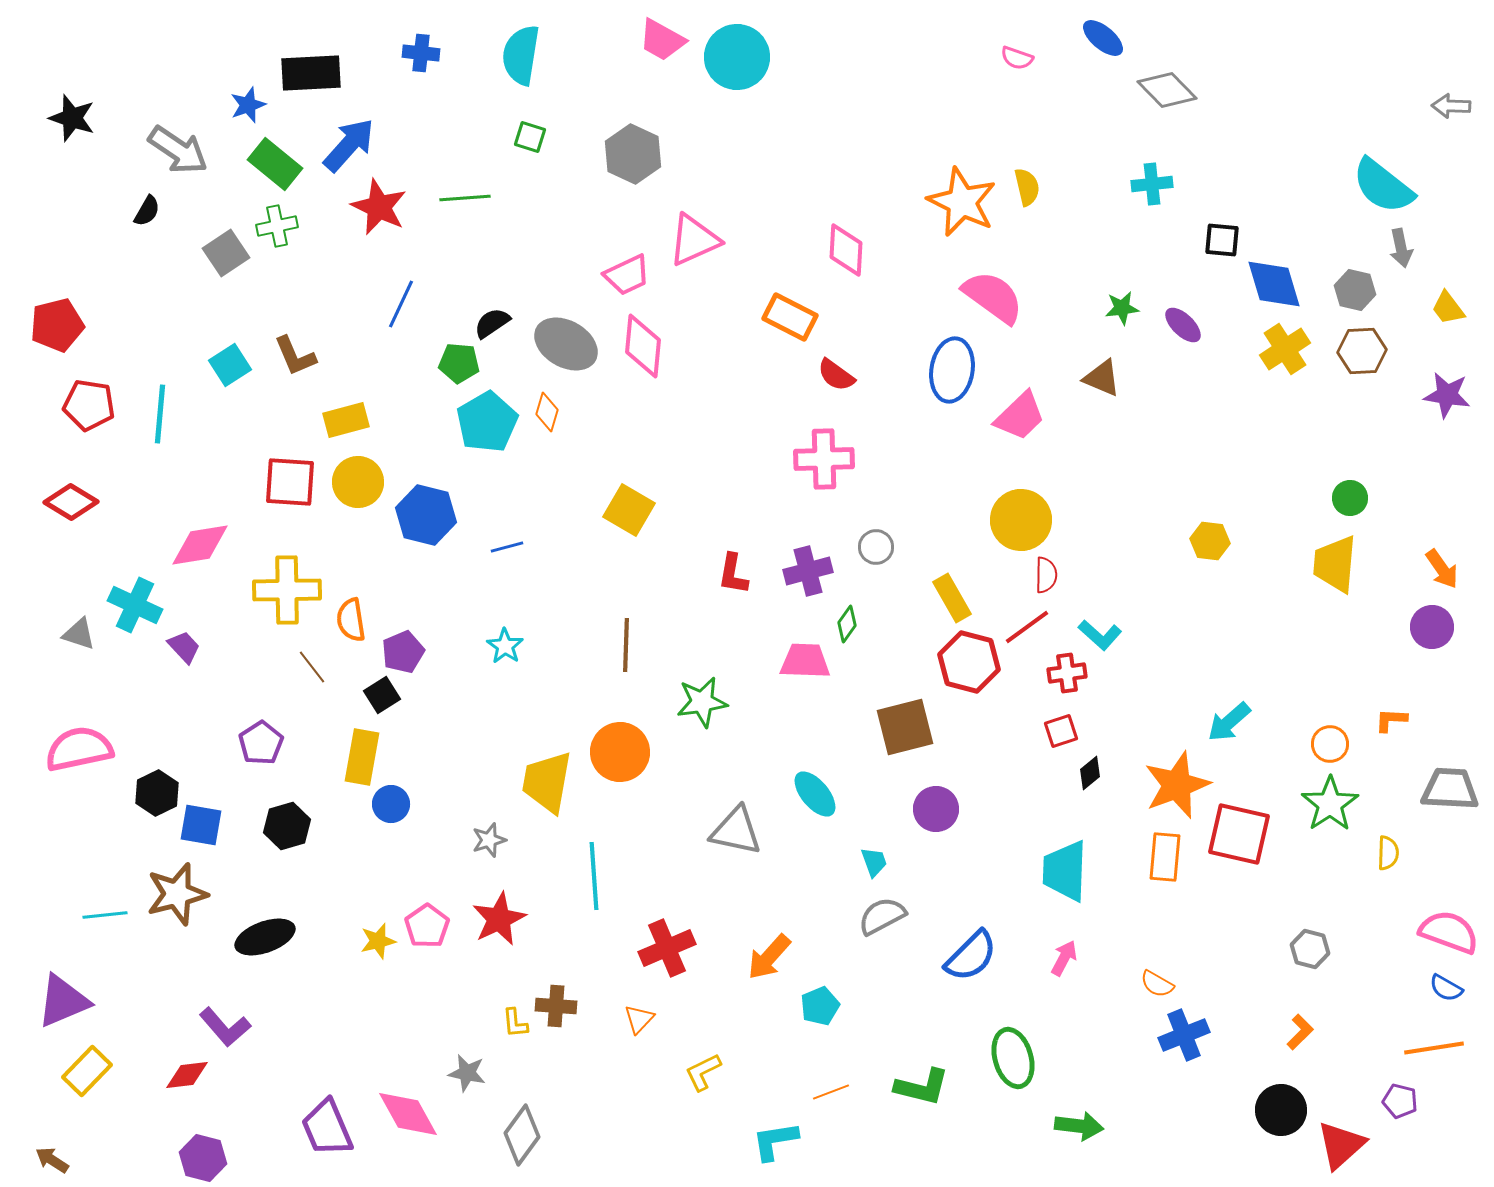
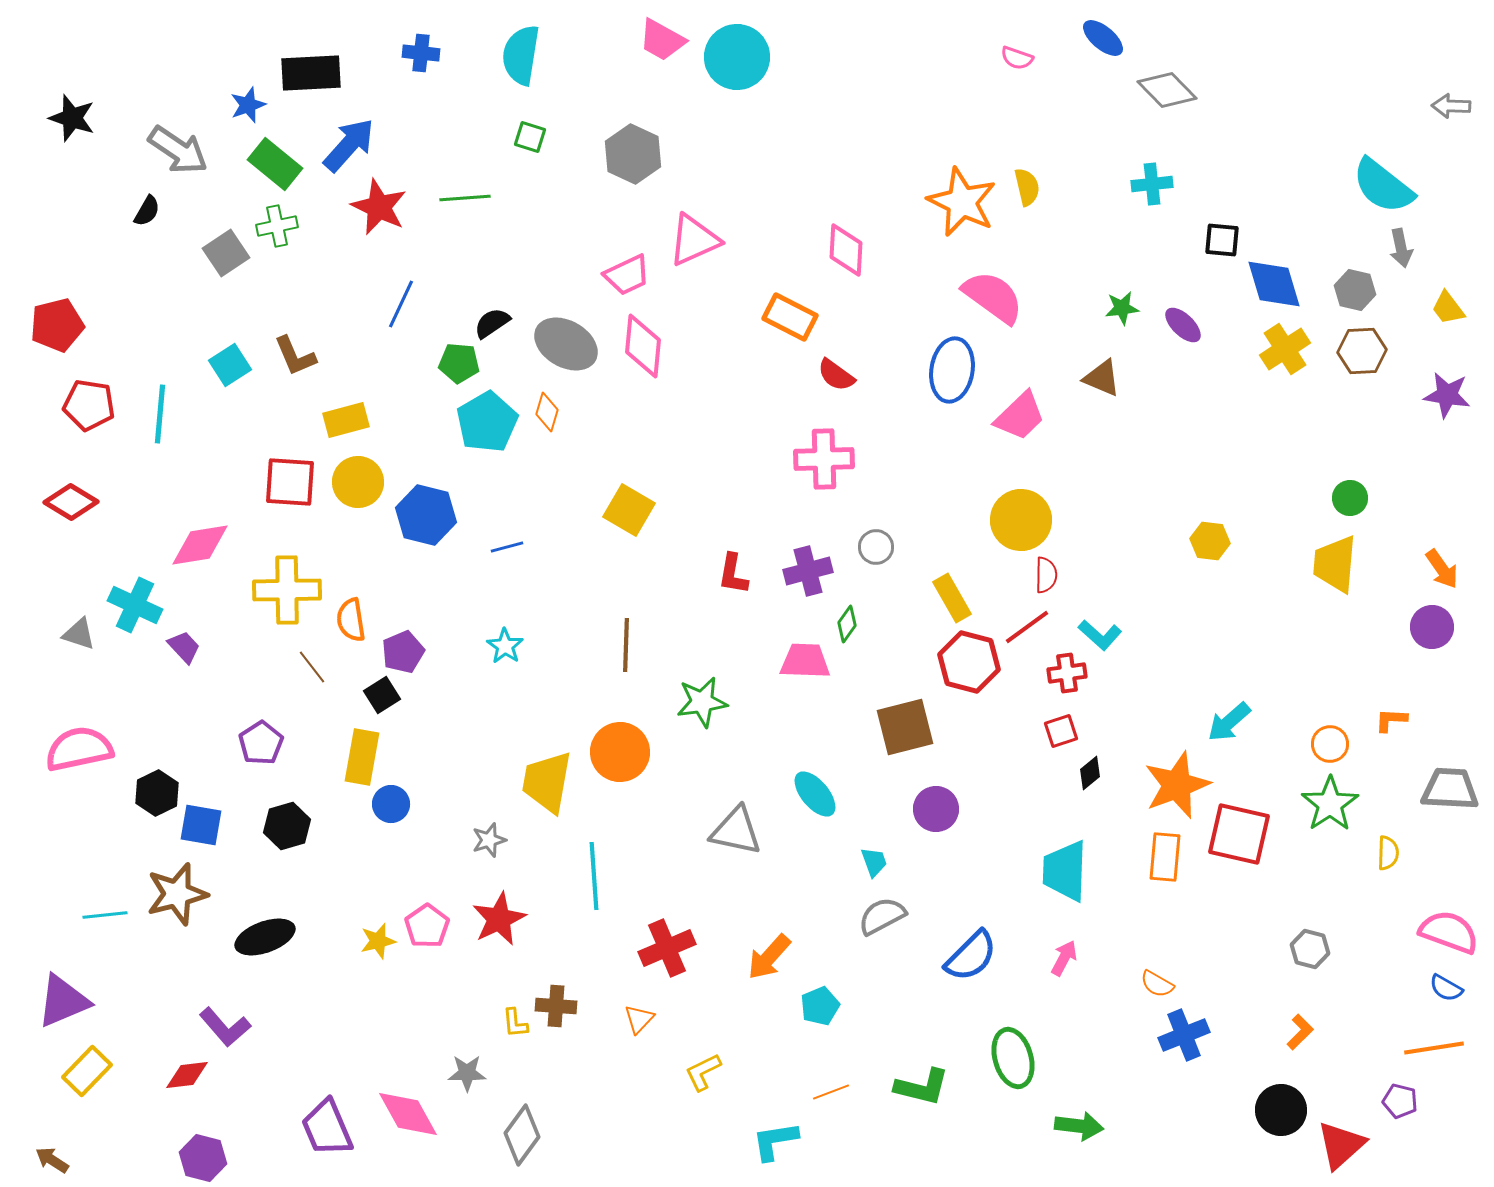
gray star at (467, 1073): rotated 12 degrees counterclockwise
